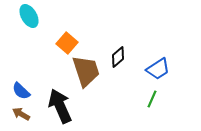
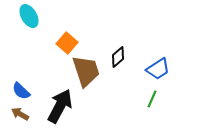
black arrow: rotated 52 degrees clockwise
brown arrow: moved 1 px left
